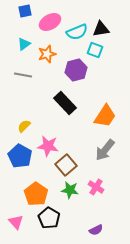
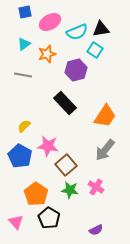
blue square: moved 1 px down
cyan square: rotated 14 degrees clockwise
